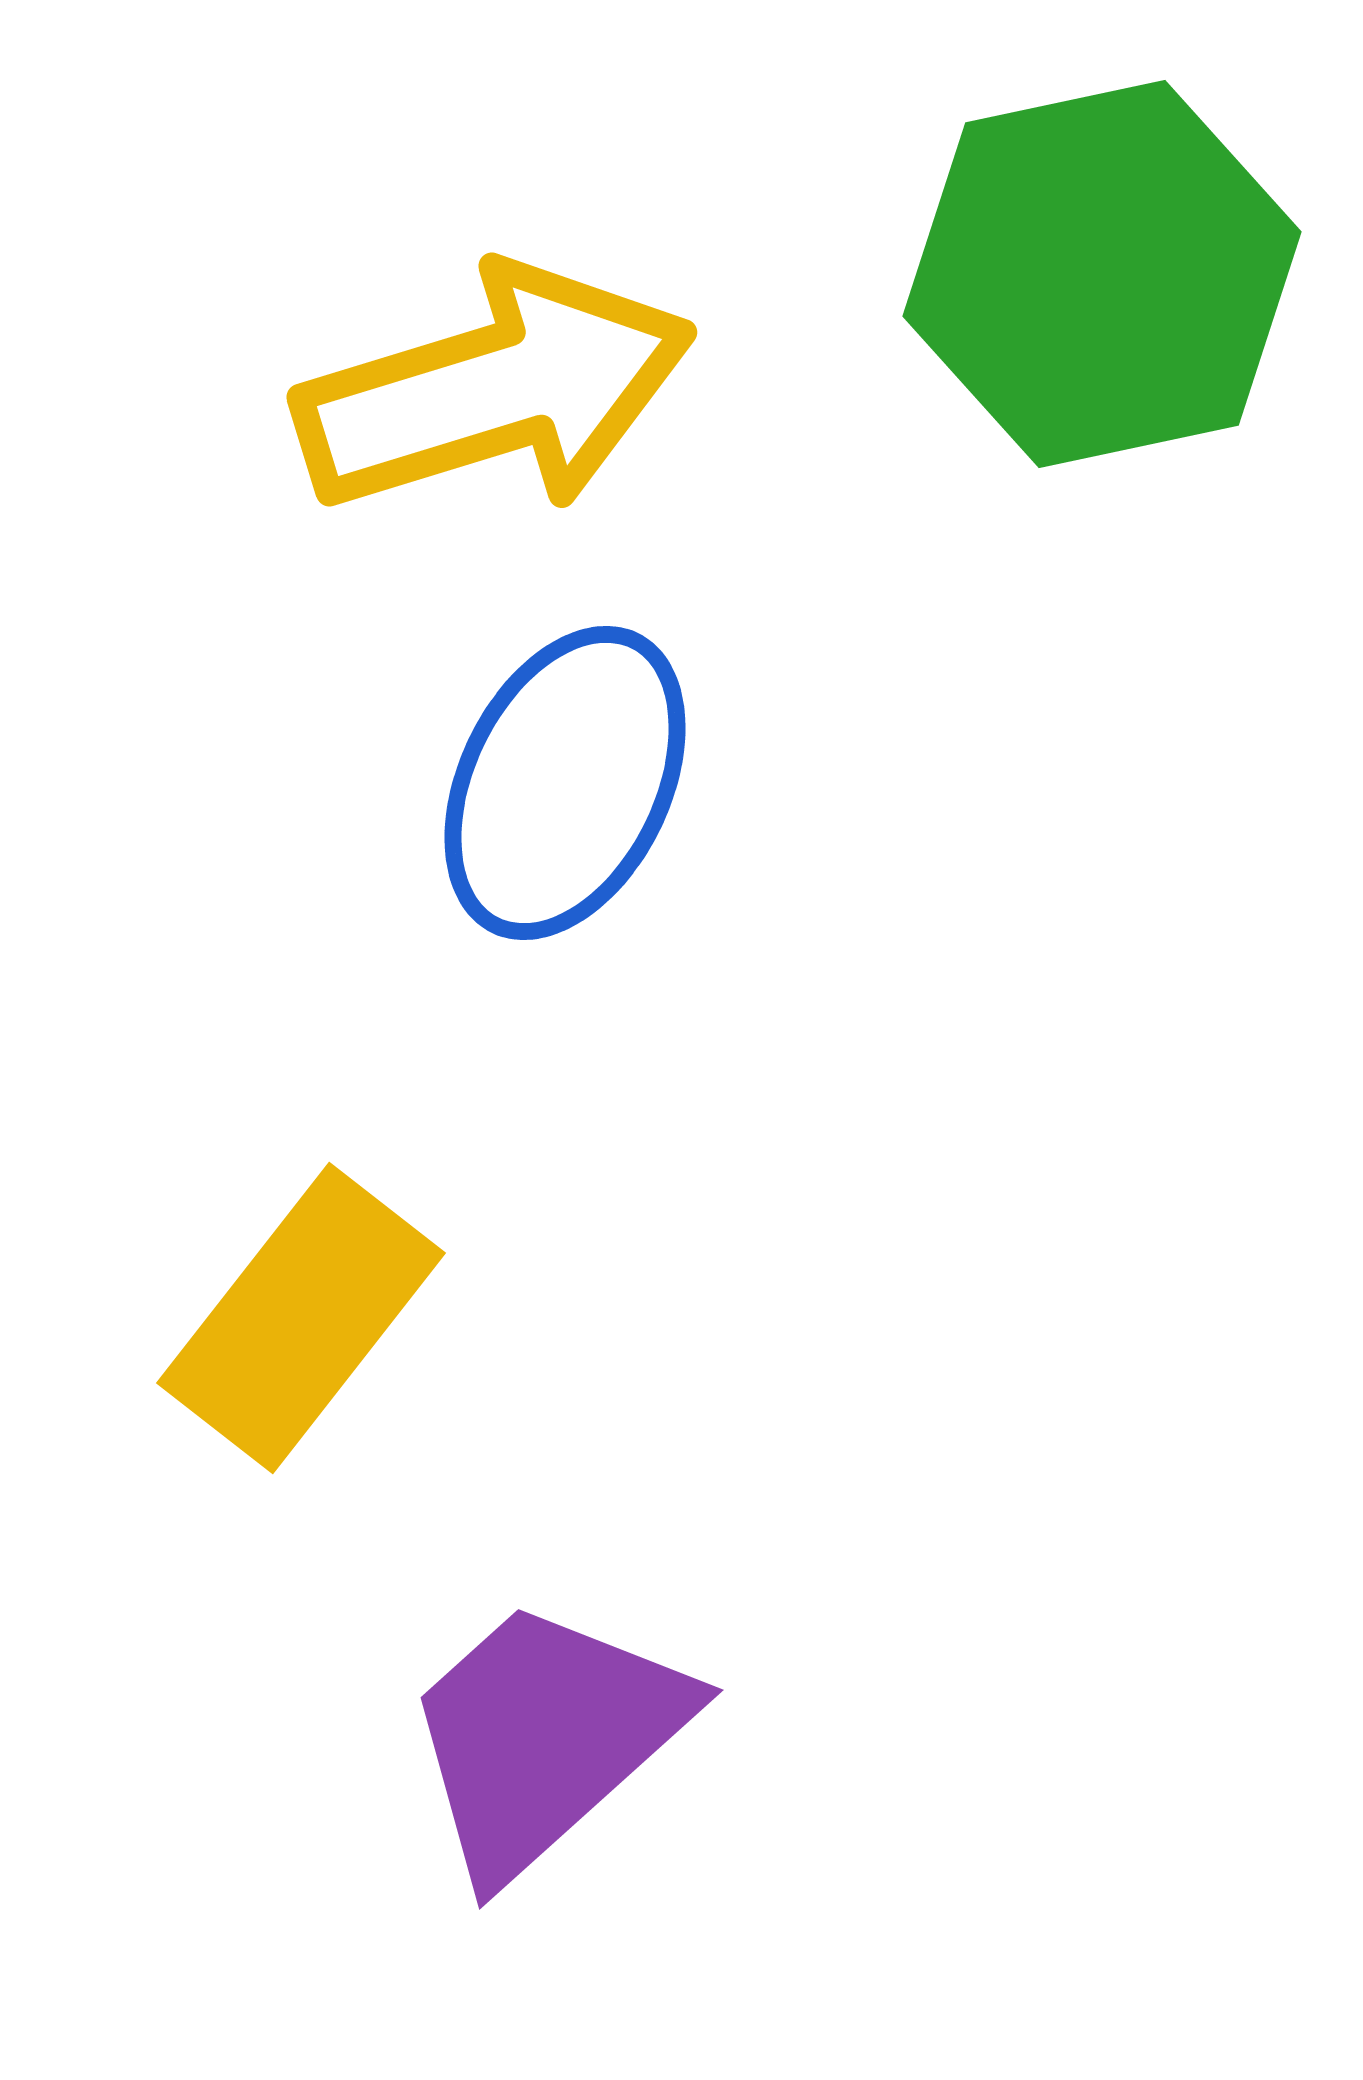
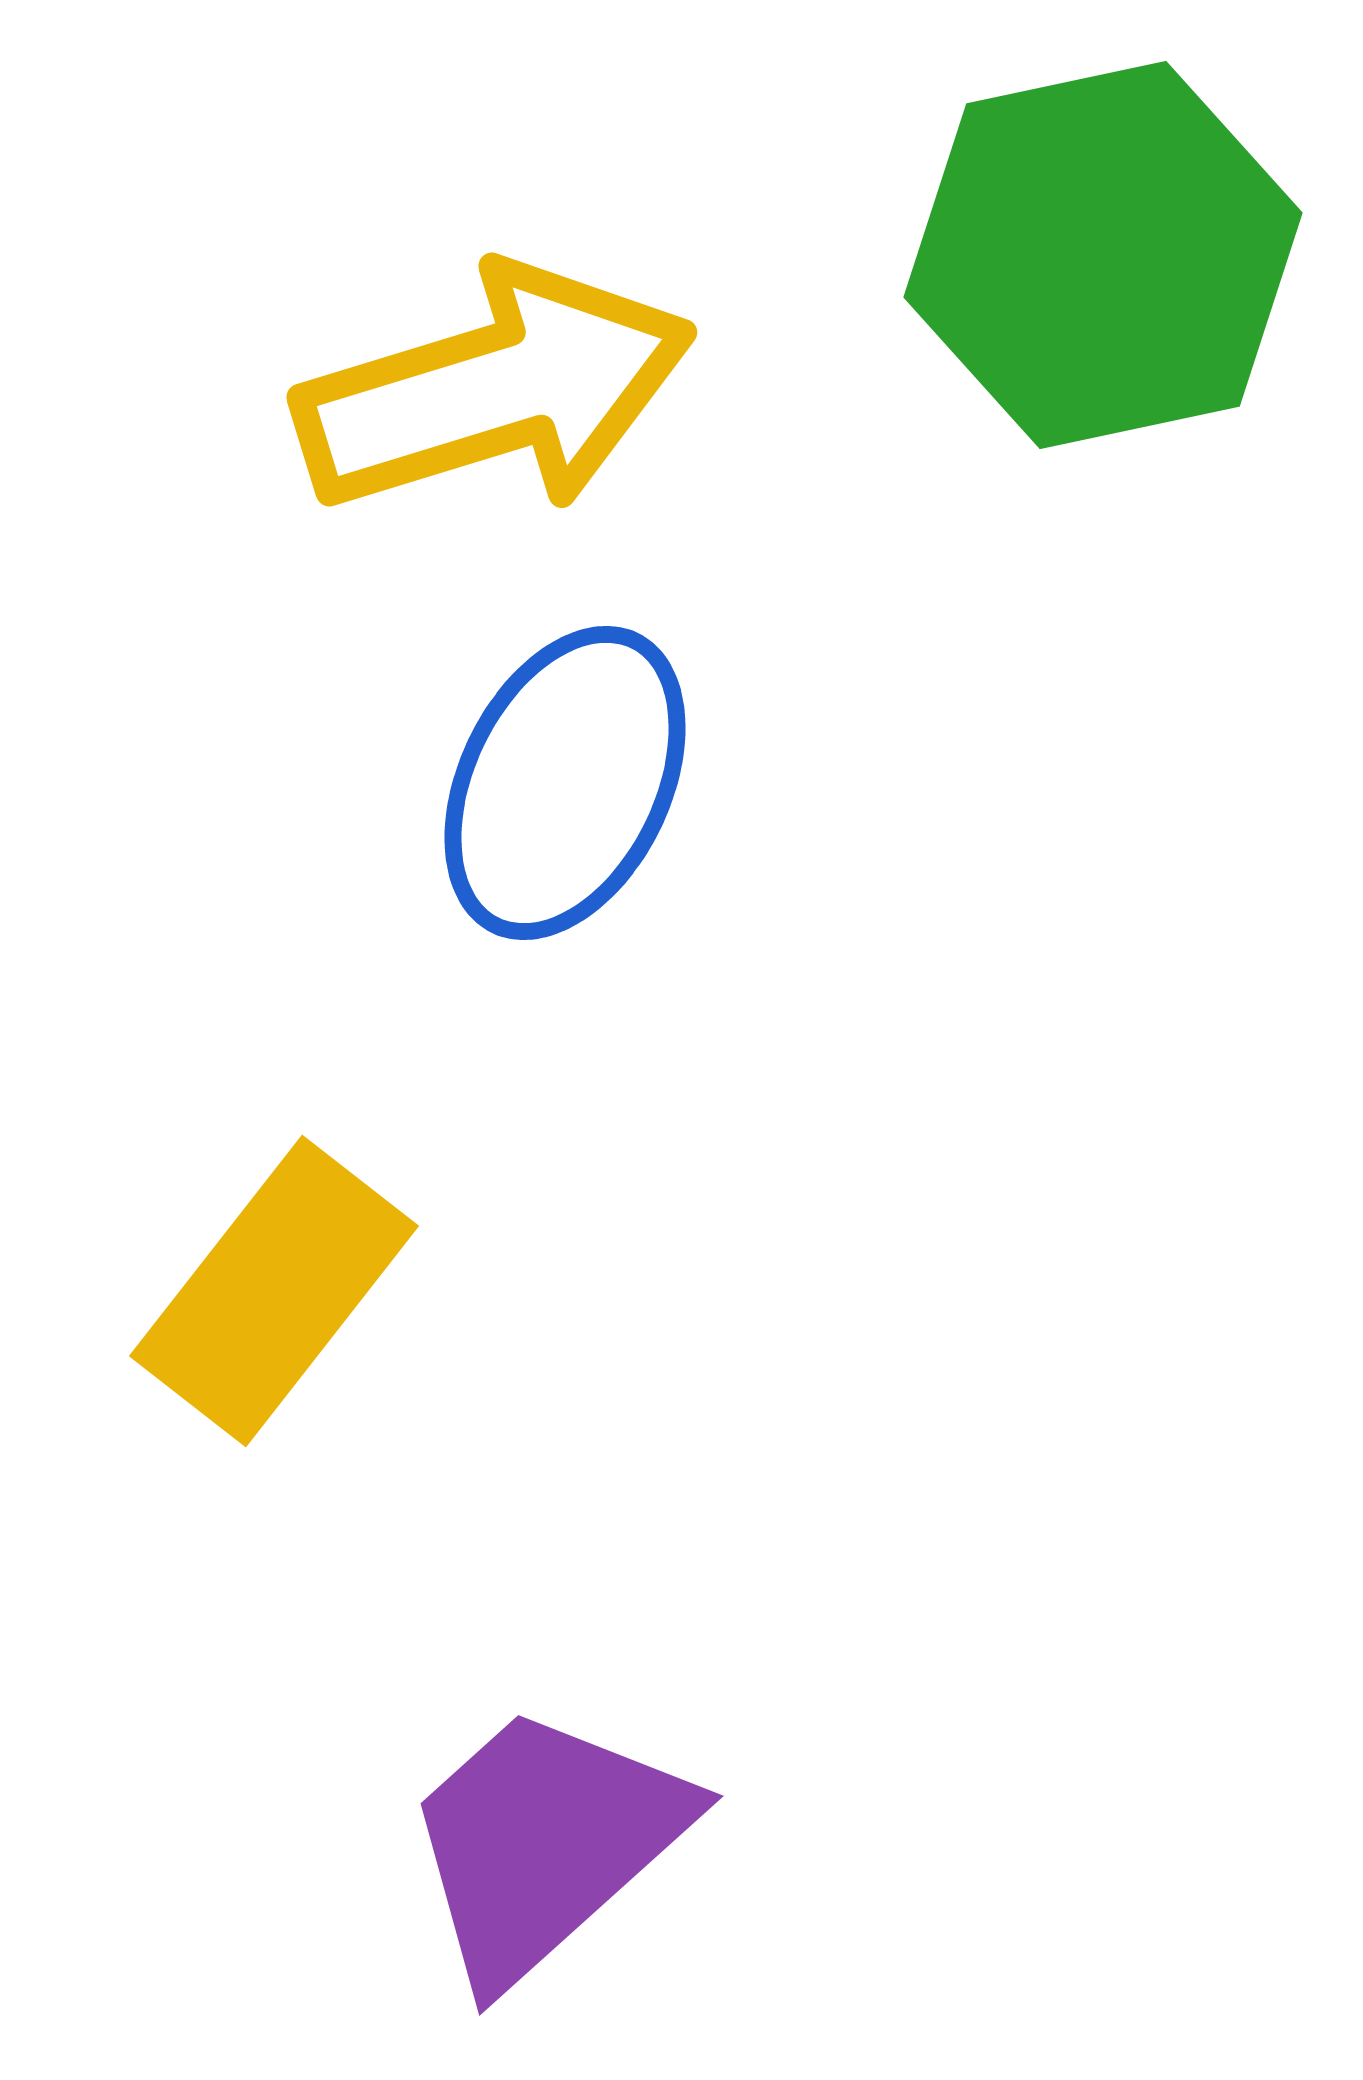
green hexagon: moved 1 px right, 19 px up
yellow rectangle: moved 27 px left, 27 px up
purple trapezoid: moved 106 px down
